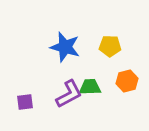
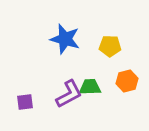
blue star: moved 8 px up
